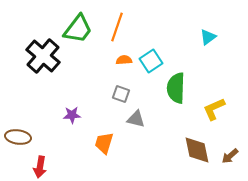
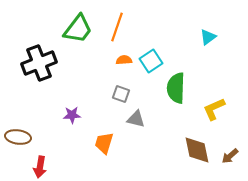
black cross: moved 4 px left, 7 px down; rotated 28 degrees clockwise
